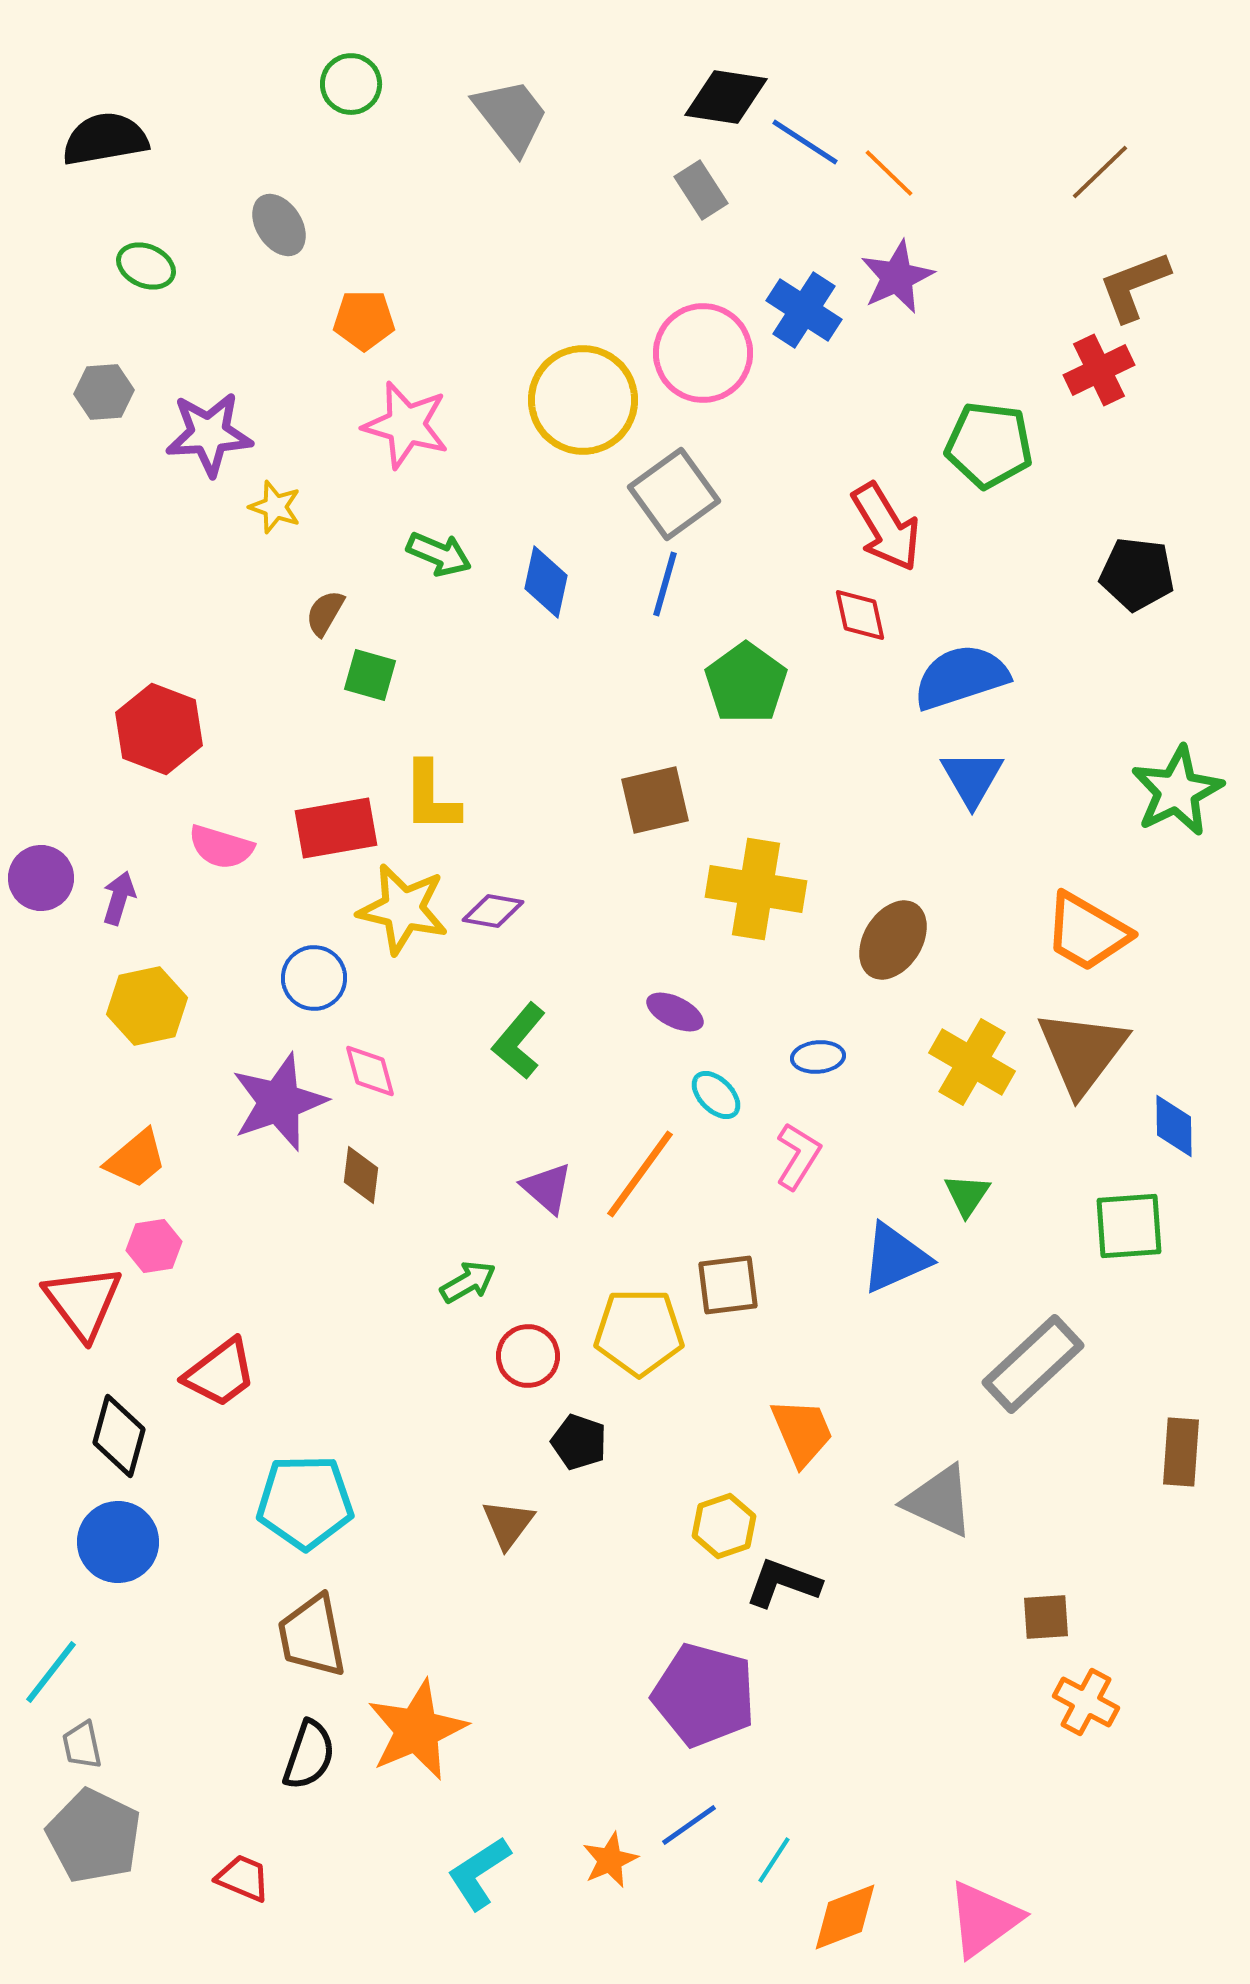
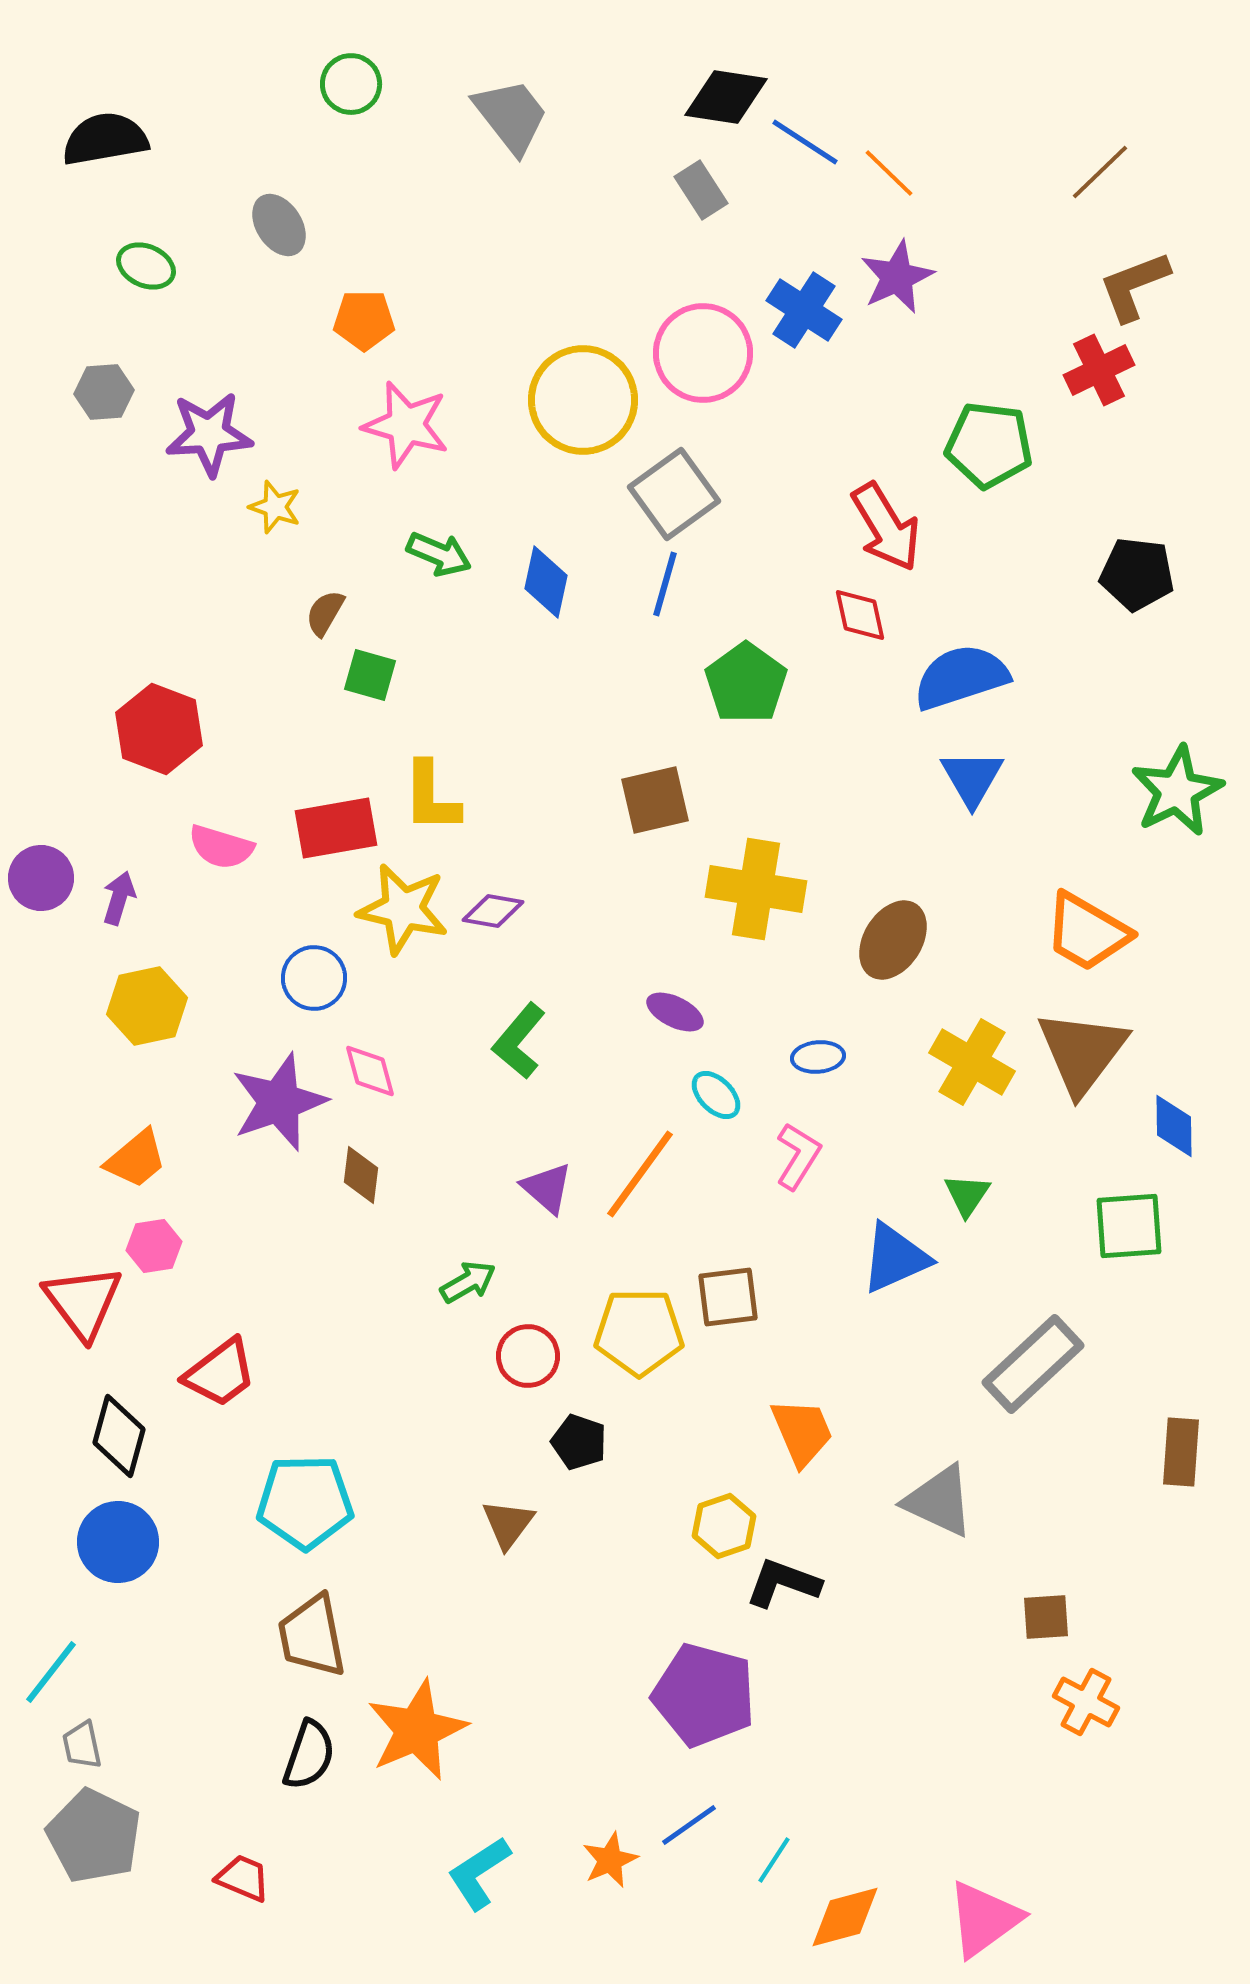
brown square at (728, 1285): moved 12 px down
orange diamond at (845, 1917): rotated 6 degrees clockwise
